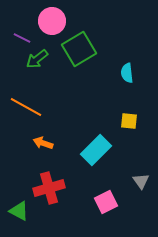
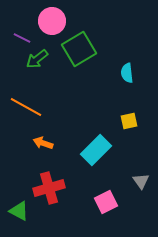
yellow square: rotated 18 degrees counterclockwise
